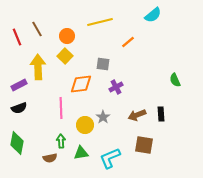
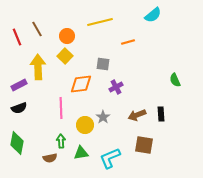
orange line: rotated 24 degrees clockwise
